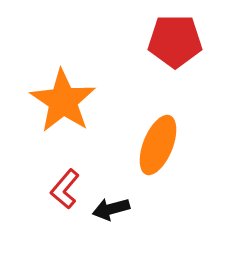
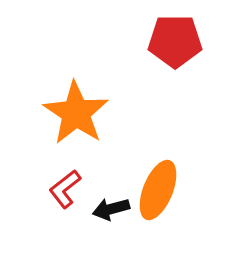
orange star: moved 13 px right, 12 px down
orange ellipse: moved 45 px down
red L-shape: rotated 12 degrees clockwise
